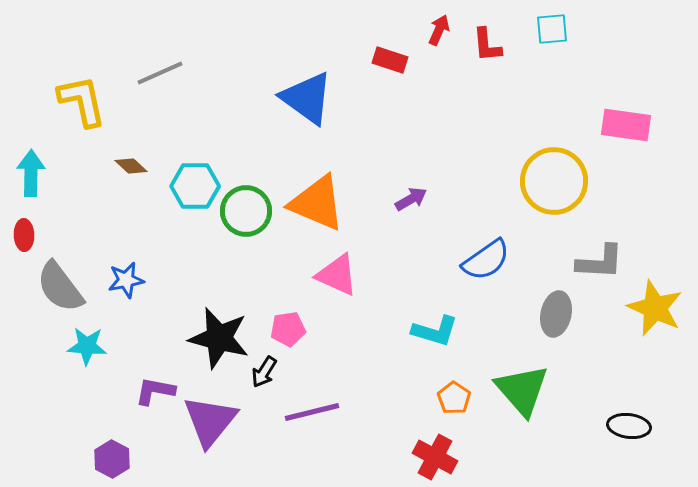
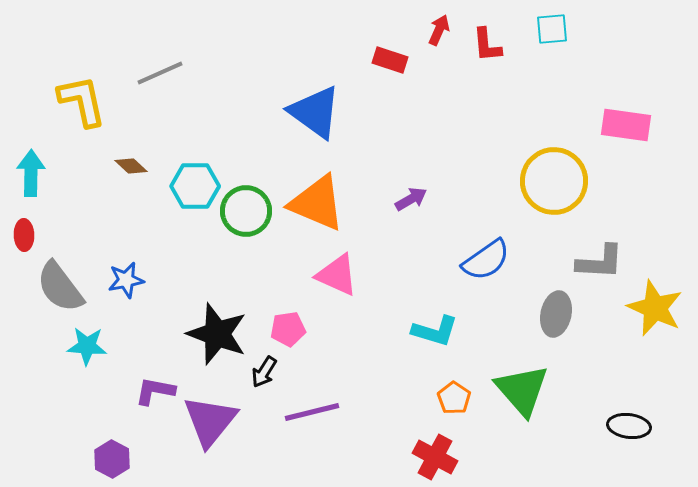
blue triangle: moved 8 px right, 14 px down
black star: moved 2 px left, 4 px up; rotated 6 degrees clockwise
